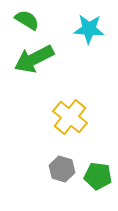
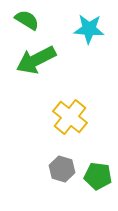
green arrow: moved 2 px right, 1 px down
